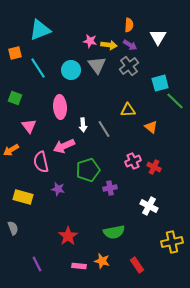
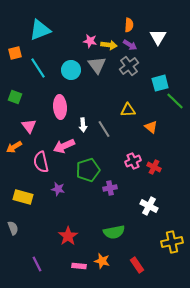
green square: moved 1 px up
orange arrow: moved 3 px right, 3 px up
